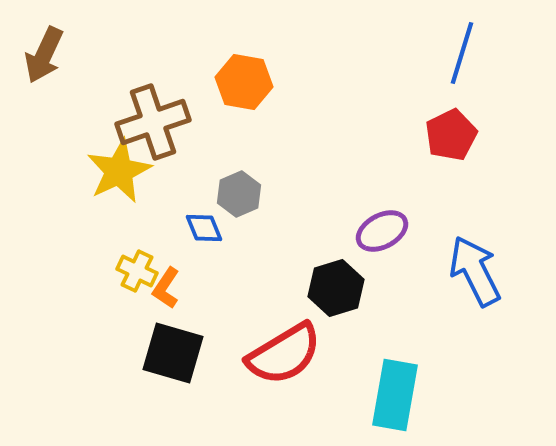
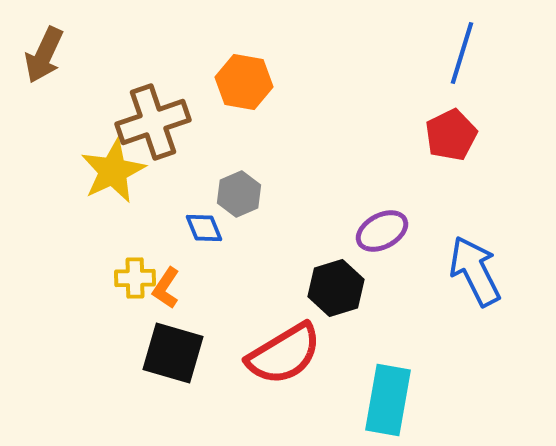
yellow star: moved 6 px left
yellow cross: moved 2 px left, 7 px down; rotated 27 degrees counterclockwise
cyan rectangle: moved 7 px left, 5 px down
